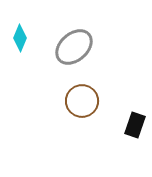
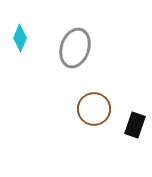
gray ellipse: moved 1 px right, 1 px down; rotated 30 degrees counterclockwise
brown circle: moved 12 px right, 8 px down
